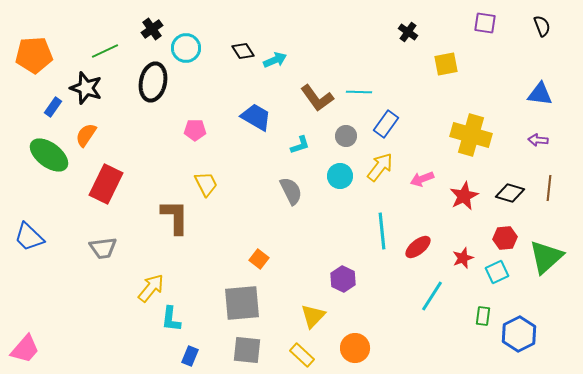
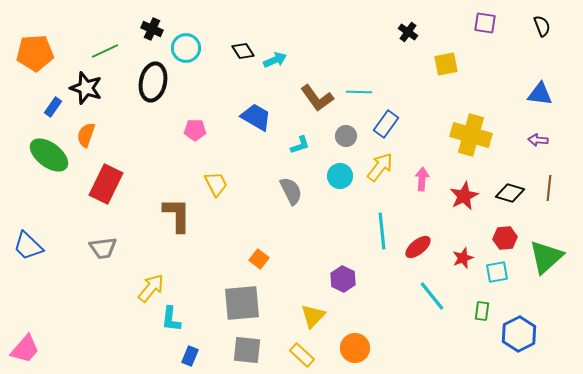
black cross at (152, 29): rotated 30 degrees counterclockwise
orange pentagon at (34, 55): moved 1 px right, 2 px up
orange semicircle at (86, 135): rotated 15 degrees counterclockwise
pink arrow at (422, 179): rotated 115 degrees clockwise
yellow trapezoid at (206, 184): moved 10 px right
brown L-shape at (175, 217): moved 2 px right, 2 px up
blue trapezoid at (29, 237): moved 1 px left, 9 px down
cyan square at (497, 272): rotated 15 degrees clockwise
cyan line at (432, 296): rotated 72 degrees counterclockwise
green rectangle at (483, 316): moved 1 px left, 5 px up
